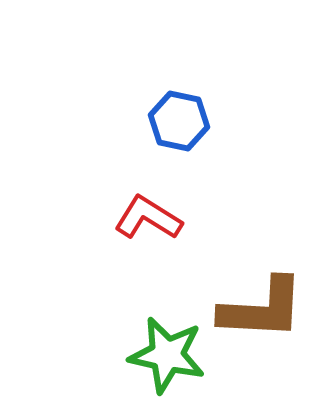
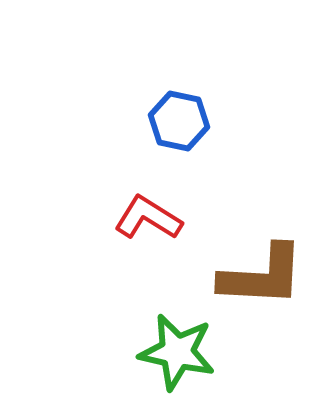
brown L-shape: moved 33 px up
green star: moved 10 px right, 3 px up
